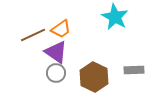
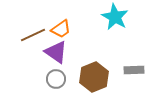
gray circle: moved 6 px down
brown hexagon: rotated 12 degrees clockwise
